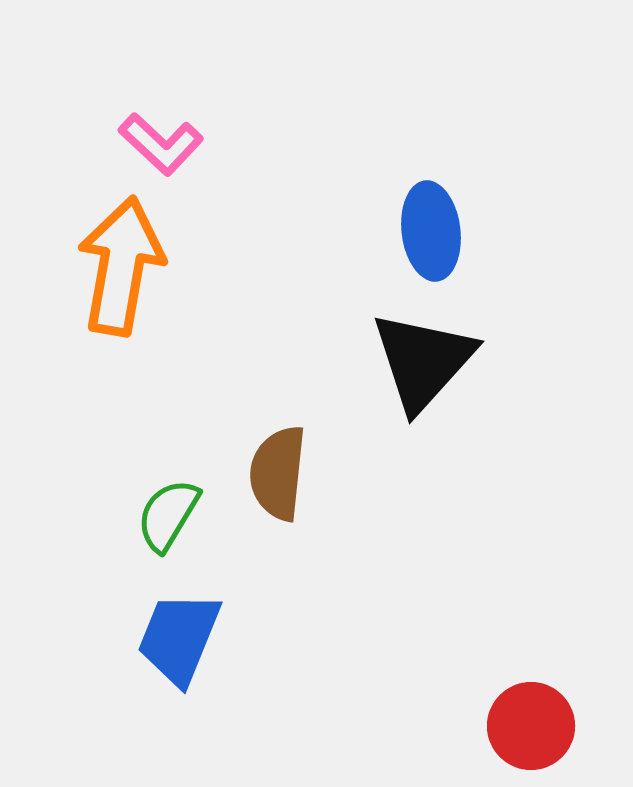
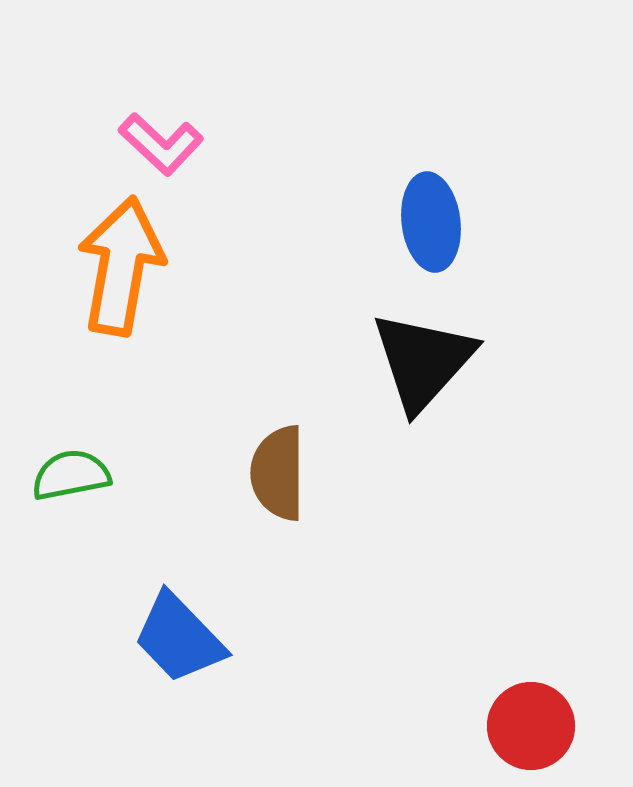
blue ellipse: moved 9 px up
brown semicircle: rotated 6 degrees counterclockwise
green semicircle: moved 97 px left, 40 px up; rotated 48 degrees clockwise
blue trapezoid: rotated 66 degrees counterclockwise
